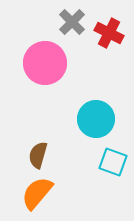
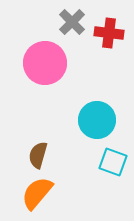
red cross: rotated 20 degrees counterclockwise
cyan circle: moved 1 px right, 1 px down
